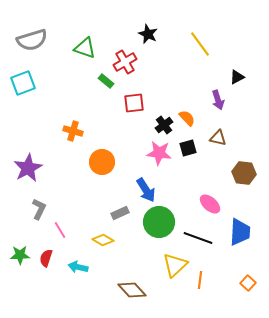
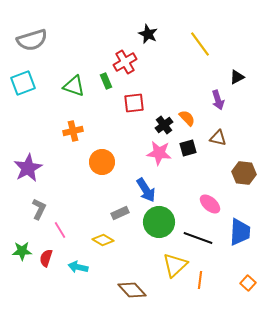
green triangle: moved 11 px left, 38 px down
green rectangle: rotated 28 degrees clockwise
orange cross: rotated 30 degrees counterclockwise
green star: moved 2 px right, 4 px up
